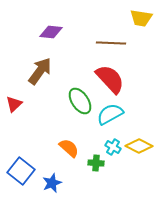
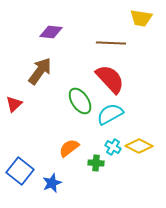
orange semicircle: rotated 80 degrees counterclockwise
blue square: moved 1 px left
